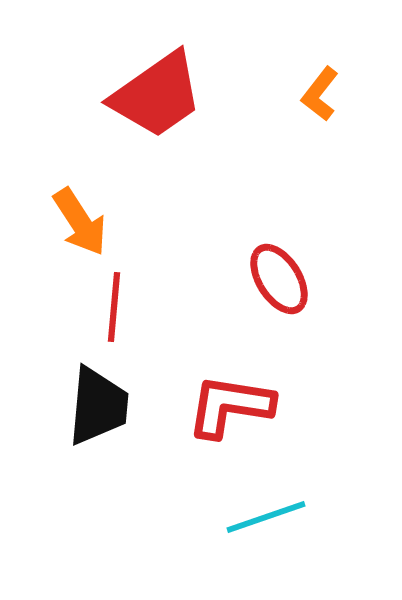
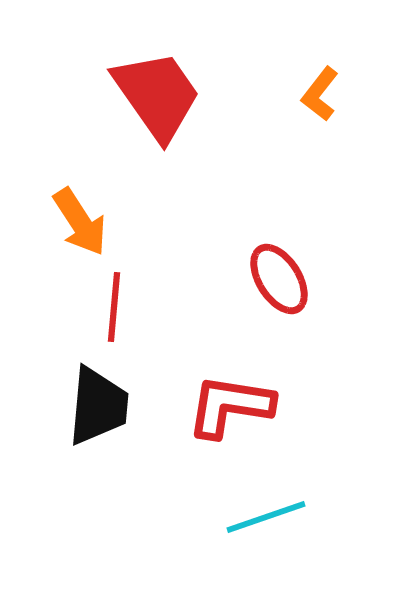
red trapezoid: rotated 90 degrees counterclockwise
